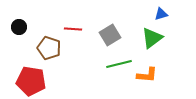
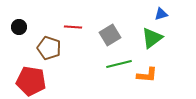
red line: moved 2 px up
